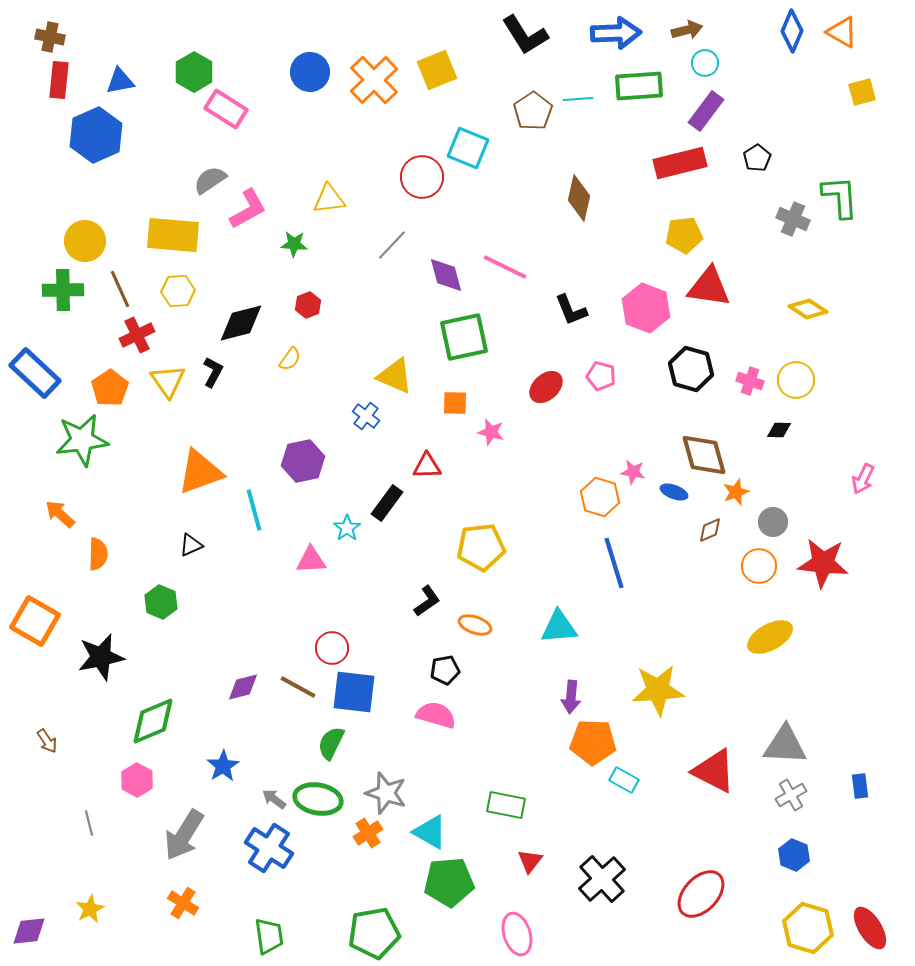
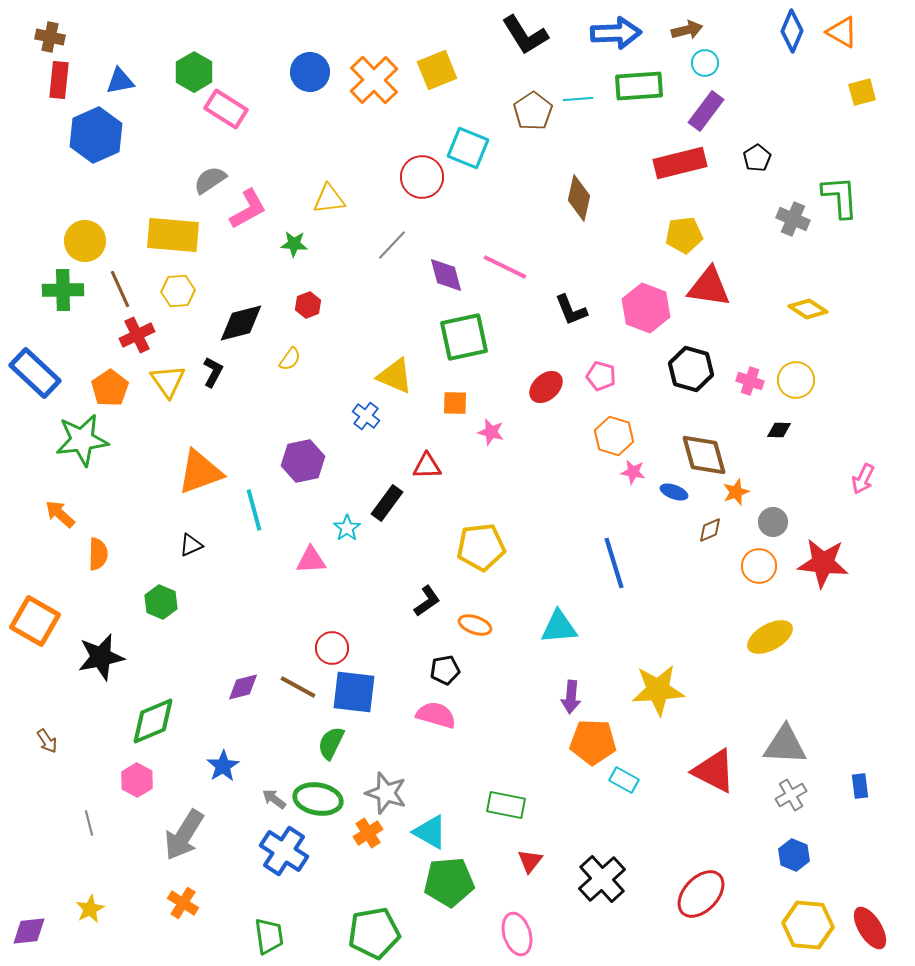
orange hexagon at (600, 497): moved 14 px right, 61 px up
blue cross at (269, 848): moved 15 px right, 3 px down
yellow hexagon at (808, 928): moved 3 px up; rotated 12 degrees counterclockwise
